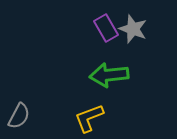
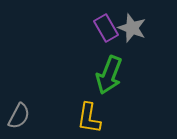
gray star: moved 1 px left, 1 px up
green arrow: rotated 63 degrees counterclockwise
yellow L-shape: rotated 60 degrees counterclockwise
